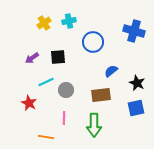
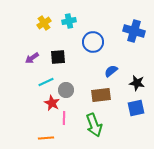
black star: rotated 14 degrees counterclockwise
red star: moved 23 px right
green arrow: rotated 20 degrees counterclockwise
orange line: moved 1 px down; rotated 14 degrees counterclockwise
